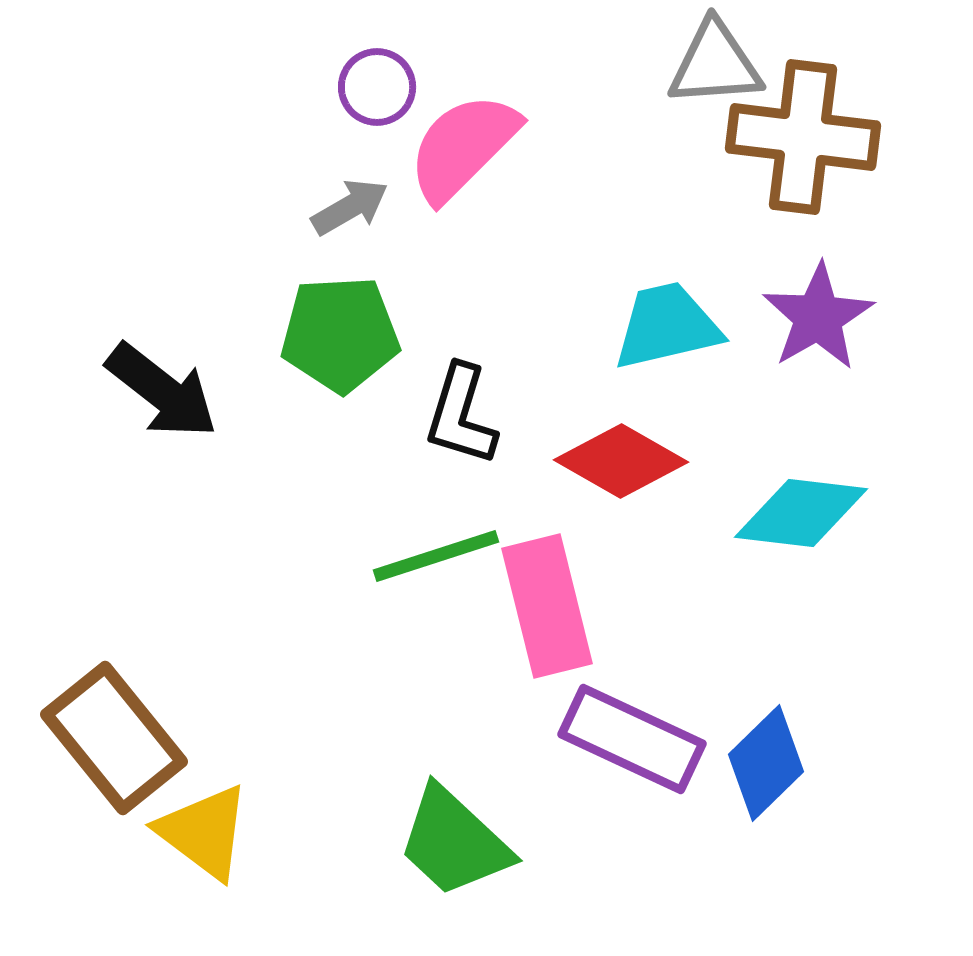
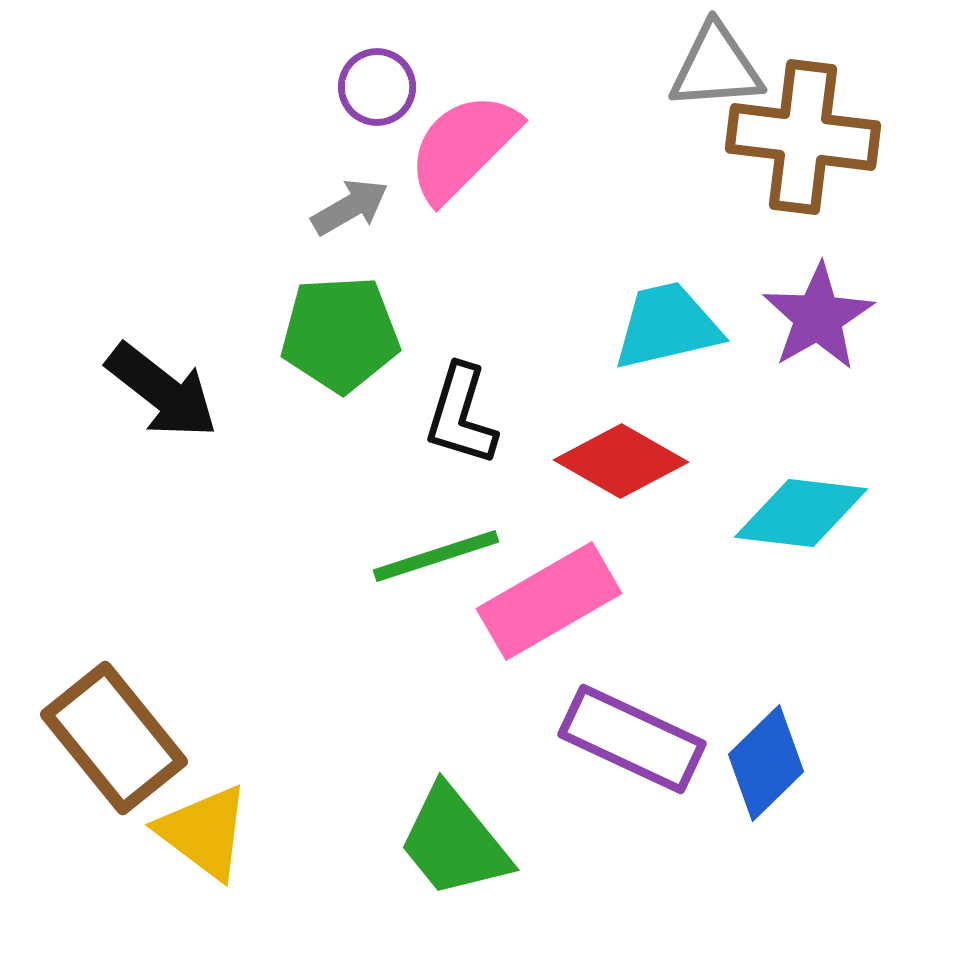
gray triangle: moved 1 px right, 3 px down
pink rectangle: moved 2 px right, 5 px up; rotated 74 degrees clockwise
green trapezoid: rotated 8 degrees clockwise
